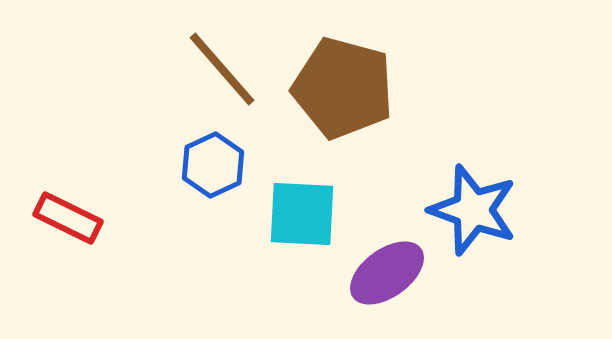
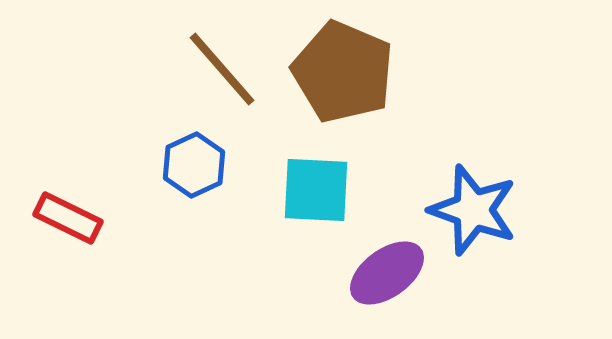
brown pentagon: moved 16 px up; rotated 8 degrees clockwise
blue hexagon: moved 19 px left
cyan square: moved 14 px right, 24 px up
